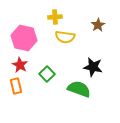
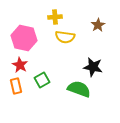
green square: moved 5 px left, 6 px down; rotated 14 degrees clockwise
